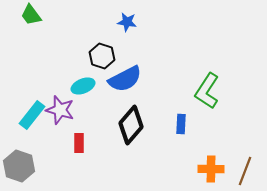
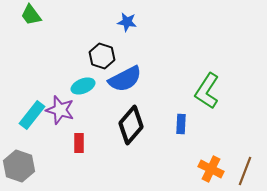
orange cross: rotated 25 degrees clockwise
